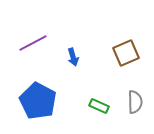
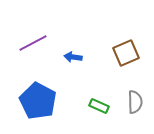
blue arrow: rotated 114 degrees clockwise
